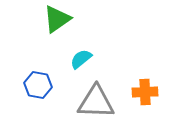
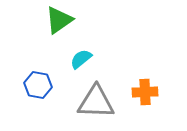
green triangle: moved 2 px right, 1 px down
